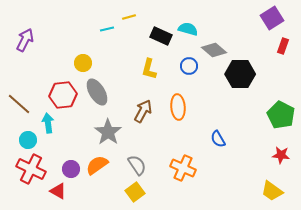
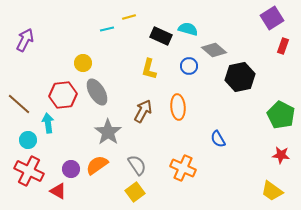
black hexagon: moved 3 px down; rotated 12 degrees counterclockwise
red cross: moved 2 px left, 2 px down
